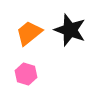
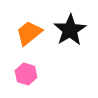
black star: rotated 20 degrees clockwise
